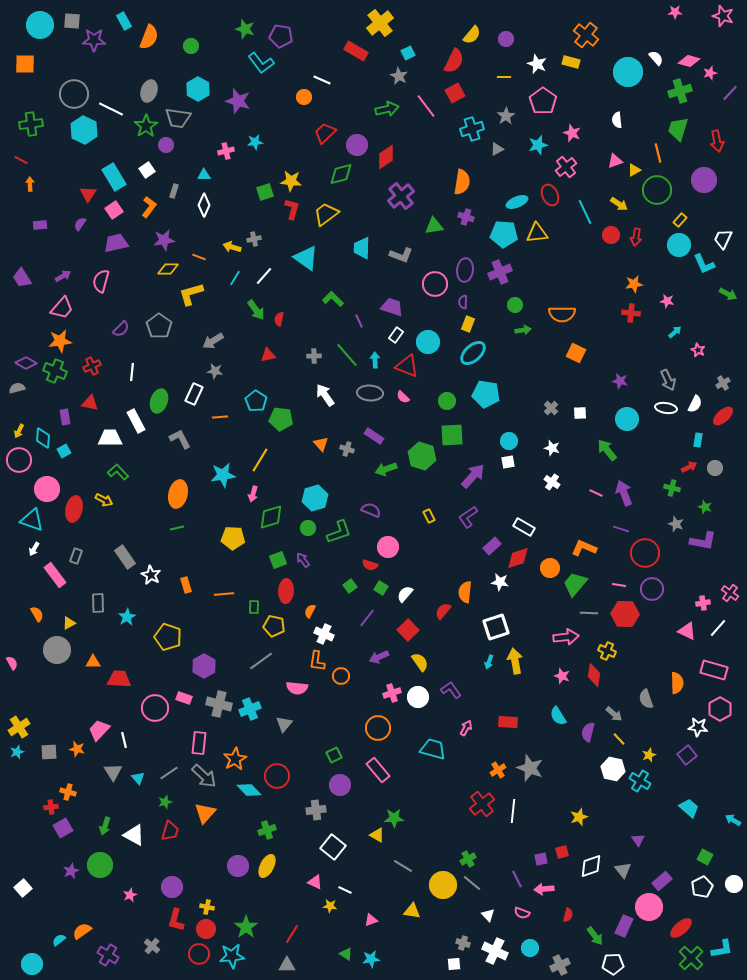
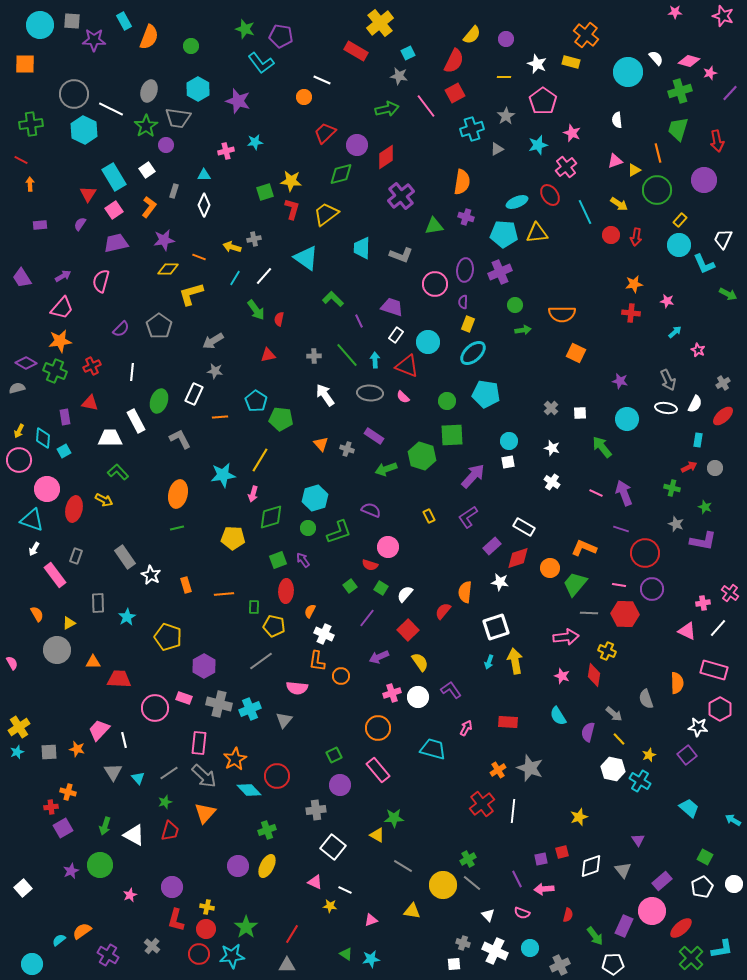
gray star at (399, 76): rotated 18 degrees counterclockwise
red ellipse at (550, 195): rotated 10 degrees counterclockwise
green arrow at (607, 450): moved 5 px left, 3 px up
gray triangle at (284, 724): moved 4 px up
pink circle at (649, 907): moved 3 px right, 4 px down
